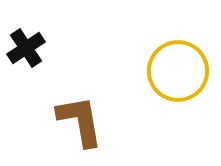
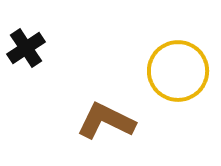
brown L-shape: moved 26 px right; rotated 54 degrees counterclockwise
